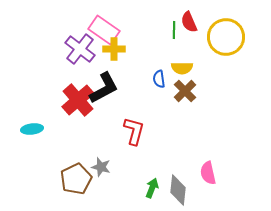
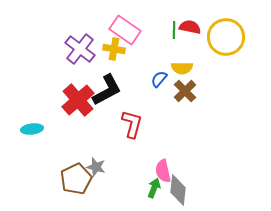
red semicircle: moved 1 px right, 5 px down; rotated 125 degrees clockwise
pink rectangle: moved 21 px right
yellow cross: rotated 10 degrees clockwise
blue semicircle: rotated 48 degrees clockwise
black L-shape: moved 3 px right, 2 px down
red L-shape: moved 2 px left, 7 px up
gray star: moved 5 px left
pink semicircle: moved 45 px left, 2 px up
green arrow: moved 2 px right
